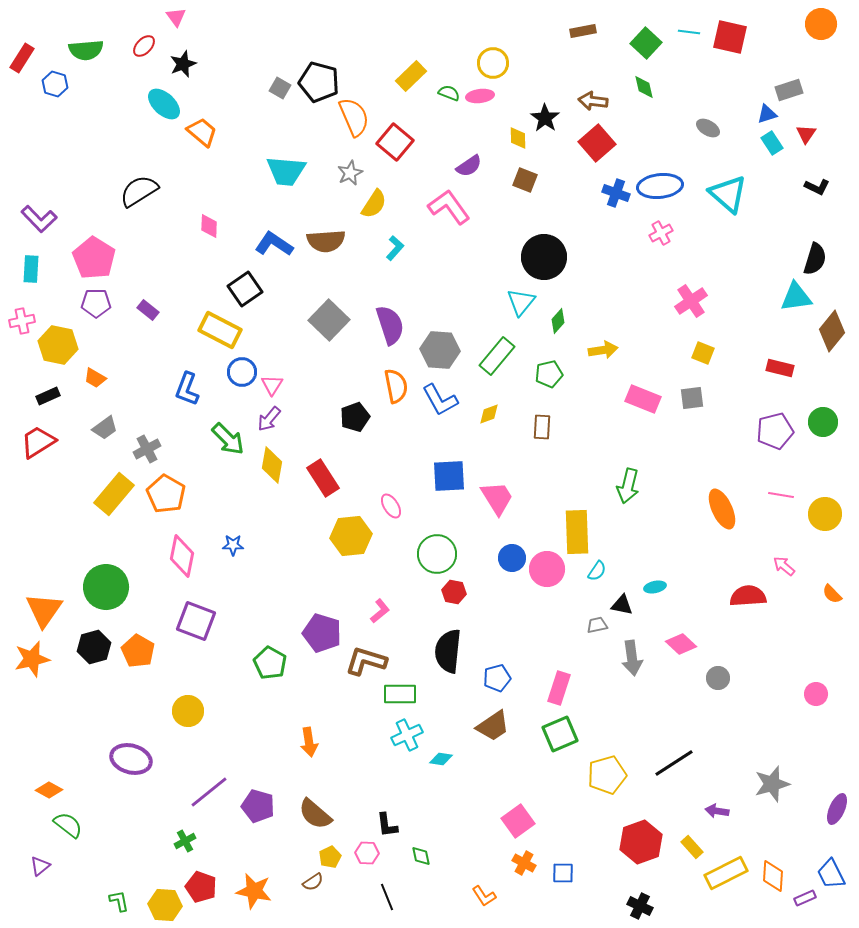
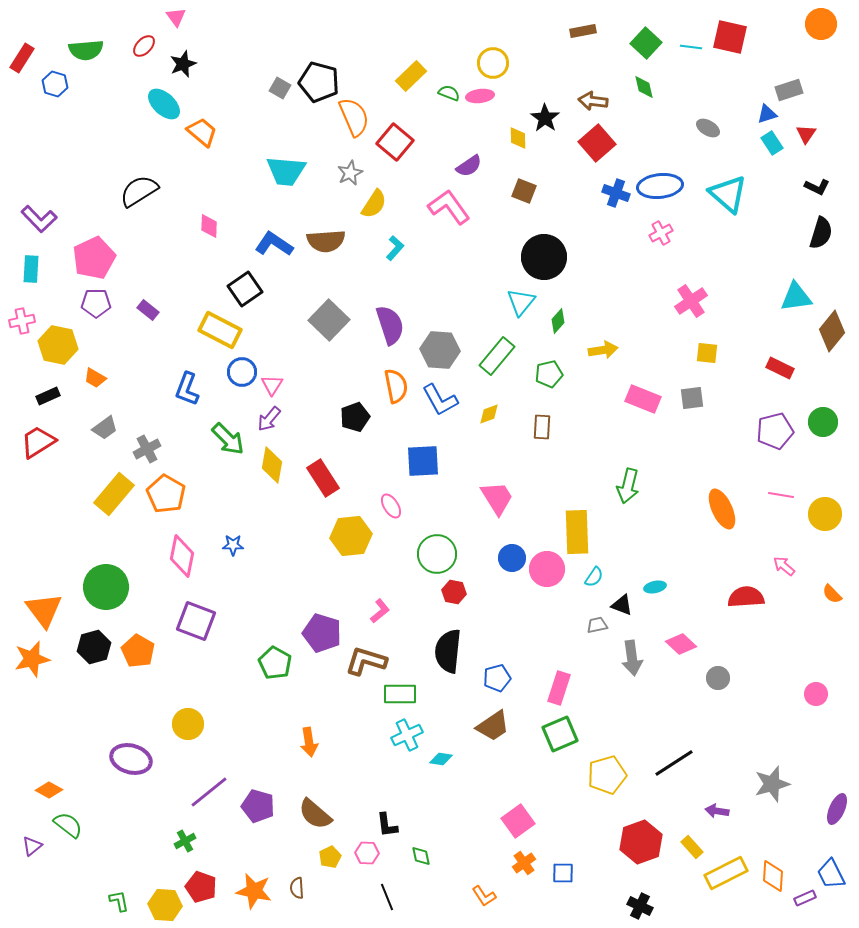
cyan line at (689, 32): moved 2 px right, 15 px down
brown square at (525, 180): moved 1 px left, 11 px down
pink pentagon at (94, 258): rotated 15 degrees clockwise
black semicircle at (815, 259): moved 6 px right, 26 px up
yellow square at (703, 353): moved 4 px right; rotated 15 degrees counterclockwise
red rectangle at (780, 368): rotated 12 degrees clockwise
blue square at (449, 476): moved 26 px left, 15 px up
cyan semicircle at (597, 571): moved 3 px left, 6 px down
red semicircle at (748, 596): moved 2 px left, 1 px down
black triangle at (622, 605): rotated 10 degrees clockwise
orange triangle at (44, 610): rotated 12 degrees counterclockwise
green pentagon at (270, 663): moved 5 px right
yellow circle at (188, 711): moved 13 px down
orange cross at (524, 863): rotated 25 degrees clockwise
purple triangle at (40, 866): moved 8 px left, 20 px up
brown semicircle at (313, 882): moved 16 px left, 6 px down; rotated 120 degrees clockwise
